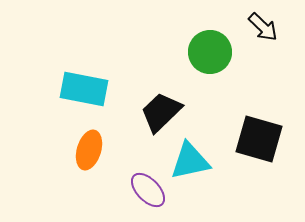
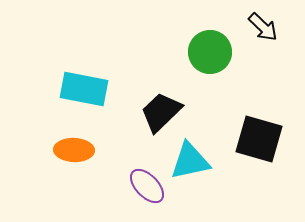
orange ellipse: moved 15 px left; rotated 75 degrees clockwise
purple ellipse: moved 1 px left, 4 px up
